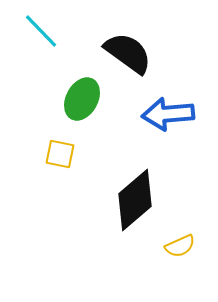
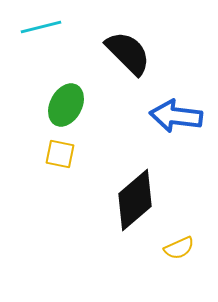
cyan line: moved 4 px up; rotated 60 degrees counterclockwise
black semicircle: rotated 9 degrees clockwise
green ellipse: moved 16 px left, 6 px down
blue arrow: moved 8 px right, 2 px down; rotated 12 degrees clockwise
yellow semicircle: moved 1 px left, 2 px down
